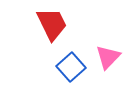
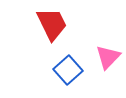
blue square: moved 3 px left, 3 px down
